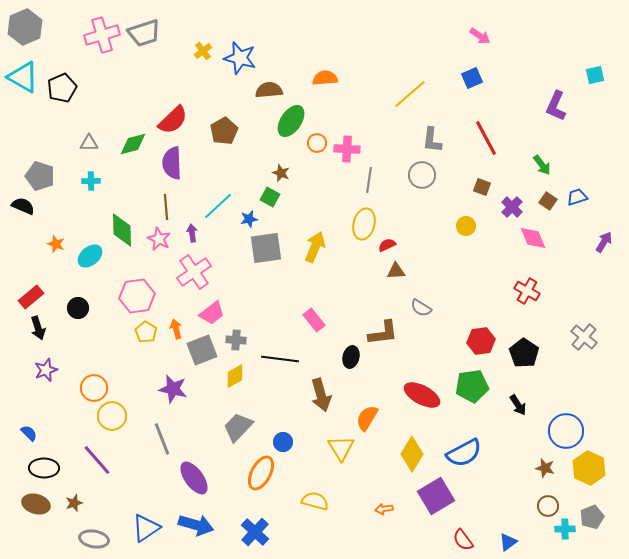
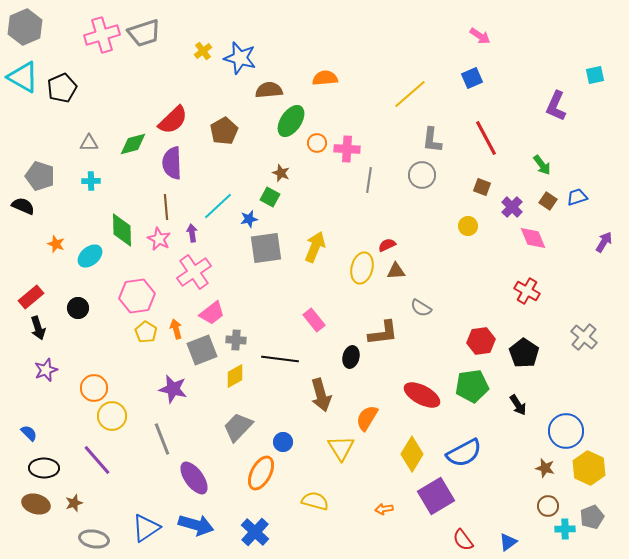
yellow ellipse at (364, 224): moved 2 px left, 44 px down
yellow circle at (466, 226): moved 2 px right
